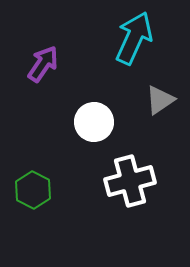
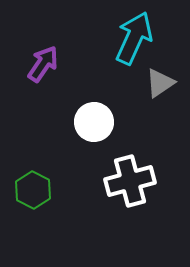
gray triangle: moved 17 px up
